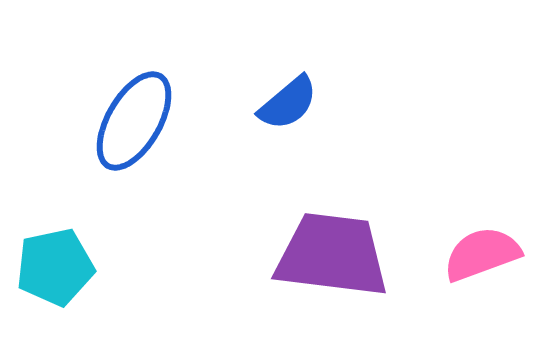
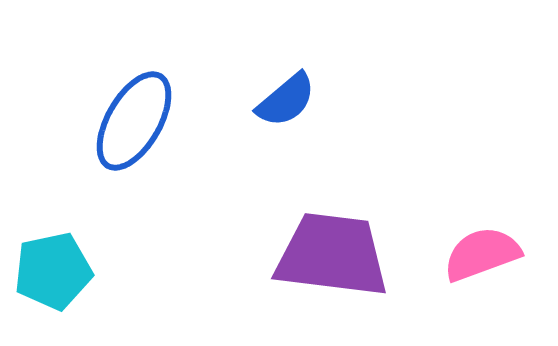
blue semicircle: moved 2 px left, 3 px up
cyan pentagon: moved 2 px left, 4 px down
